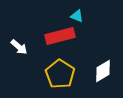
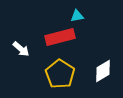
cyan triangle: rotated 32 degrees counterclockwise
red rectangle: moved 1 px down
white arrow: moved 2 px right, 2 px down
